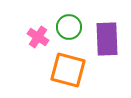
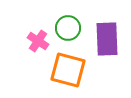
green circle: moved 1 px left, 1 px down
pink cross: moved 4 px down
